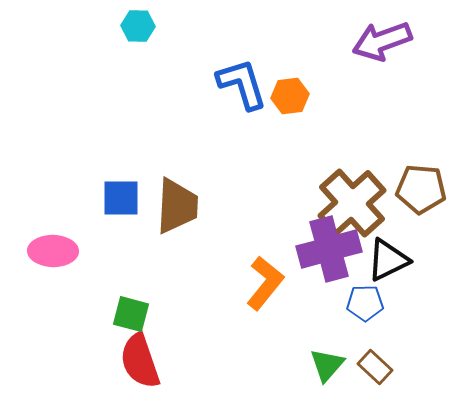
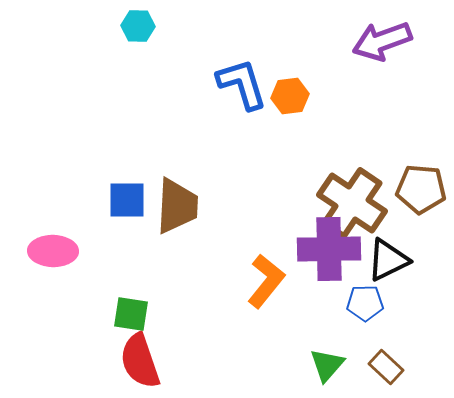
blue square: moved 6 px right, 2 px down
brown cross: rotated 14 degrees counterclockwise
purple cross: rotated 14 degrees clockwise
orange L-shape: moved 1 px right, 2 px up
green square: rotated 6 degrees counterclockwise
brown rectangle: moved 11 px right
